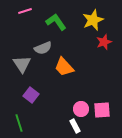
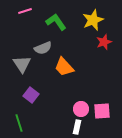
pink square: moved 1 px down
white rectangle: moved 2 px right, 1 px down; rotated 40 degrees clockwise
